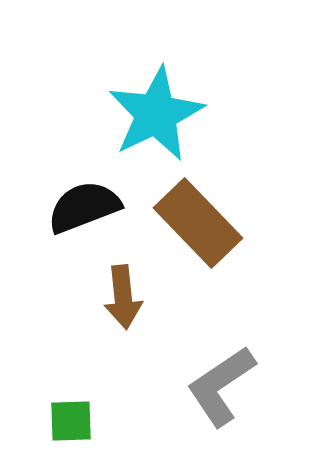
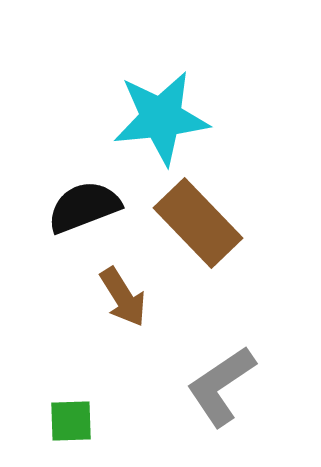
cyan star: moved 5 px right, 4 px down; rotated 20 degrees clockwise
brown arrow: rotated 26 degrees counterclockwise
